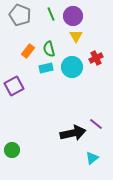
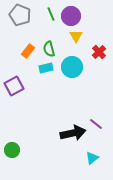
purple circle: moved 2 px left
red cross: moved 3 px right, 6 px up; rotated 16 degrees counterclockwise
